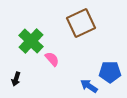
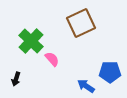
blue arrow: moved 3 px left
